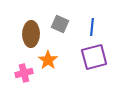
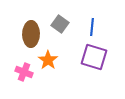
gray square: rotated 12 degrees clockwise
purple square: rotated 32 degrees clockwise
pink cross: moved 1 px up; rotated 36 degrees clockwise
